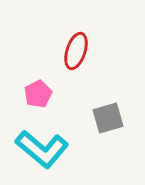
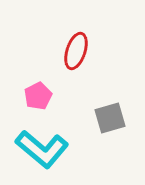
pink pentagon: moved 2 px down
gray square: moved 2 px right
